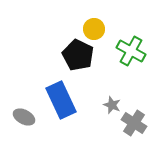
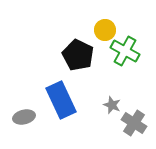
yellow circle: moved 11 px right, 1 px down
green cross: moved 6 px left
gray ellipse: rotated 40 degrees counterclockwise
